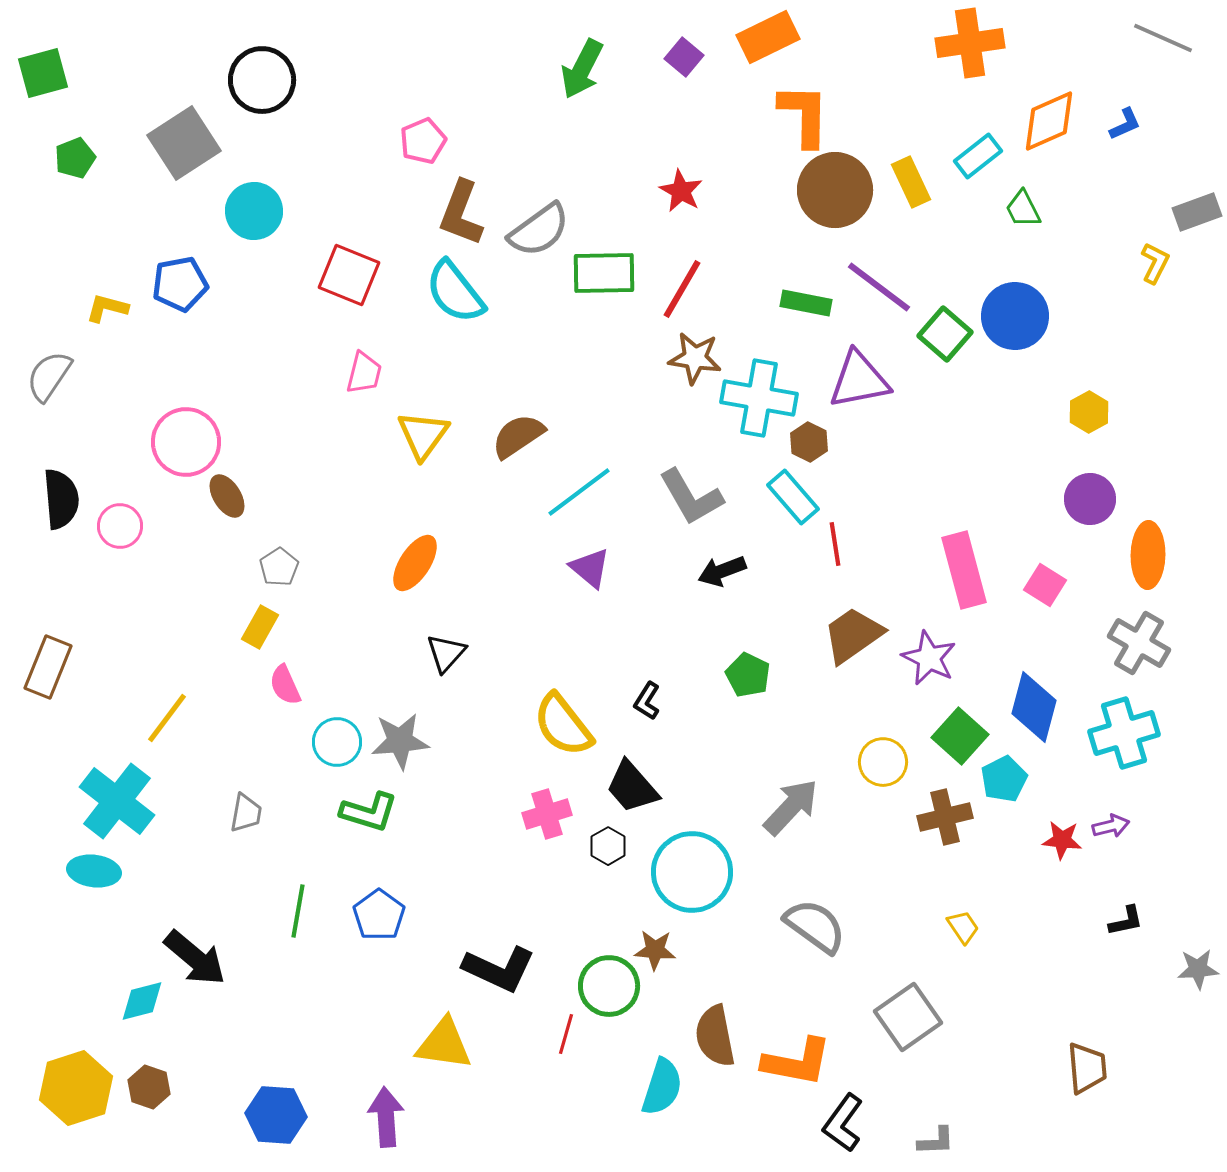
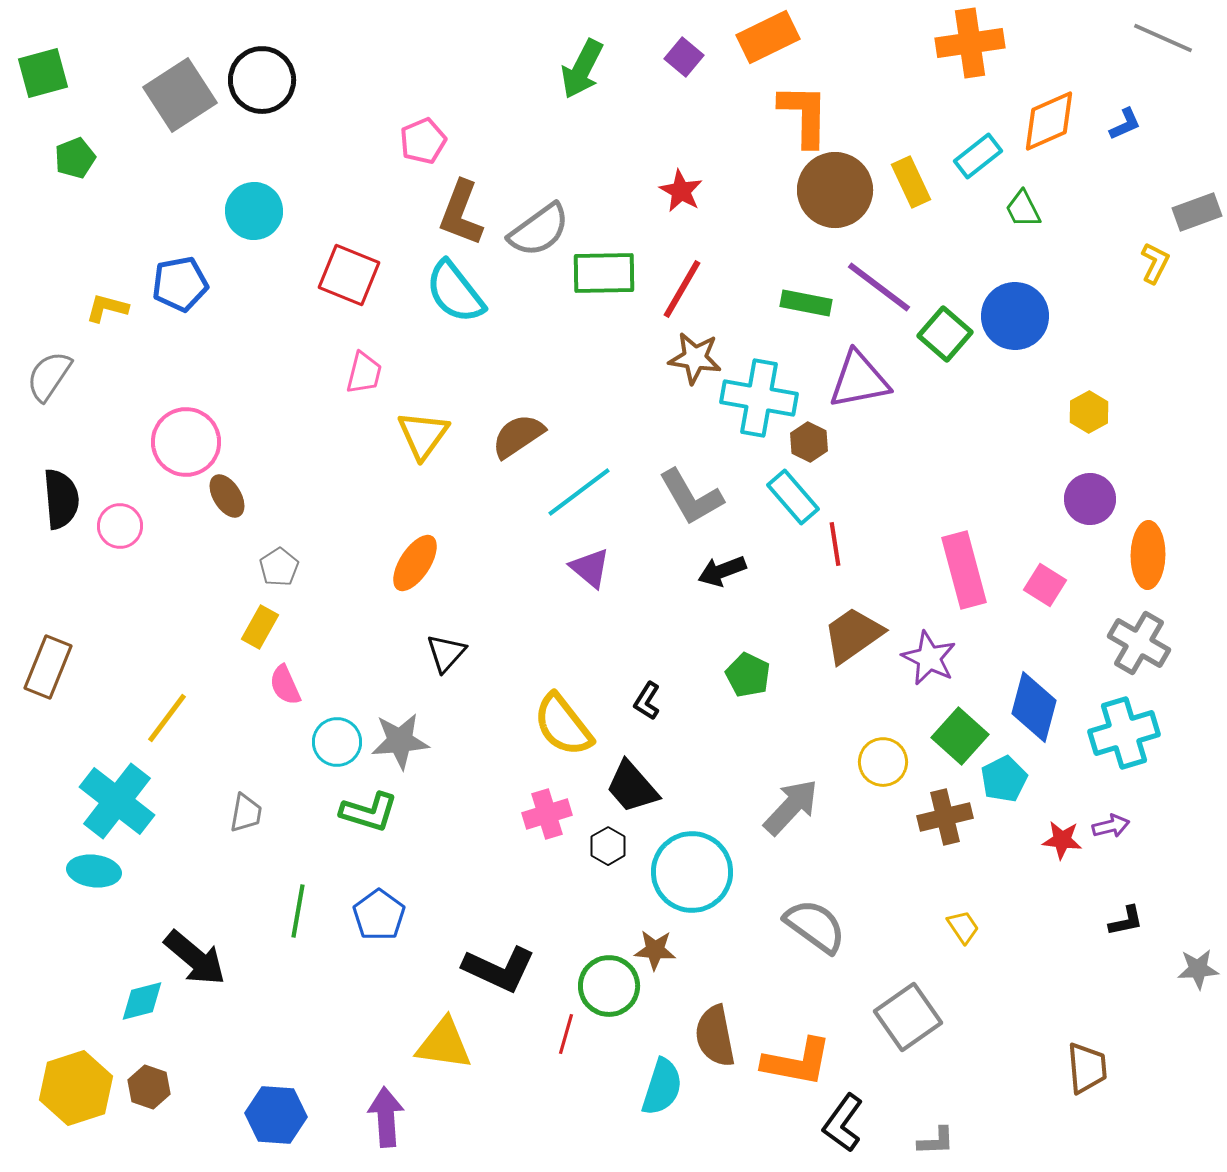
gray square at (184, 143): moved 4 px left, 48 px up
